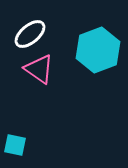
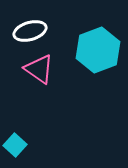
white ellipse: moved 3 px up; rotated 24 degrees clockwise
cyan square: rotated 30 degrees clockwise
